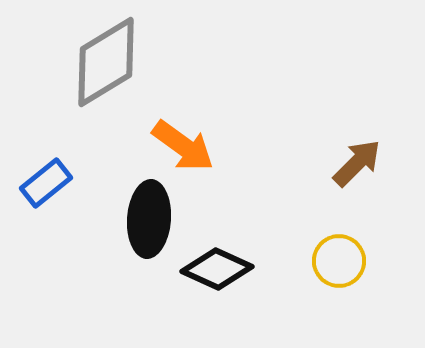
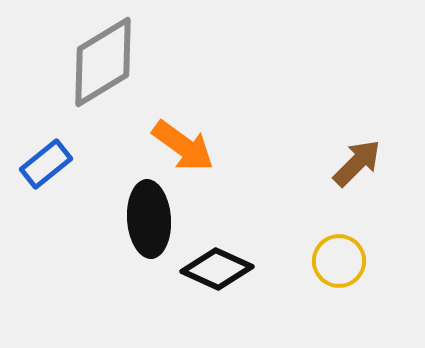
gray diamond: moved 3 px left
blue rectangle: moved 19 px up
black ellipse: rotated 8 degrees counterclockwise
